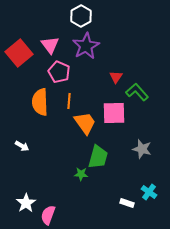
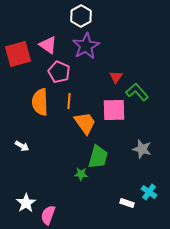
pink triangle: moved 2 px left; rotated 18 degrees counterclockwise
red square: moved 1 px left, 1 px down; rotated 24 degrees clockwise
pink square: moved 3 px up
